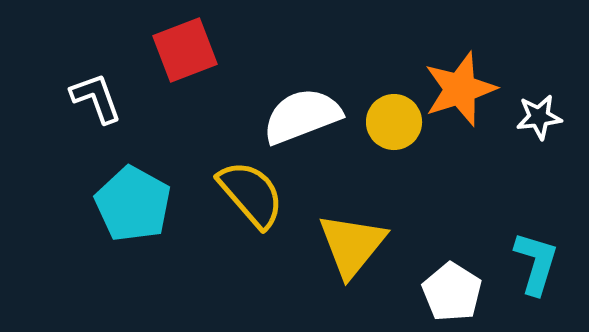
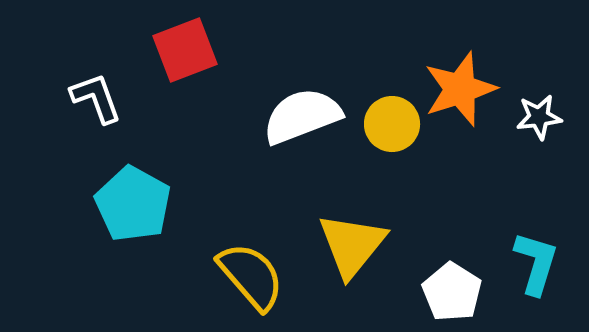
yellow circle: moved 2 px left, 2 px down
yellow semicircle: moved 82 px down
